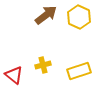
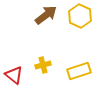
yellow hexagon: moved 1 px right, 1 px up
